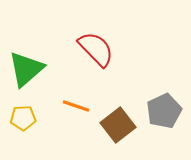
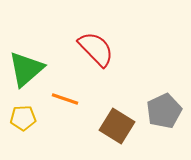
orange line: moved 11 px left, 7 px up
brown square: moved 1 px left, 1 px down; rotated 20 degrees counterclockwise
